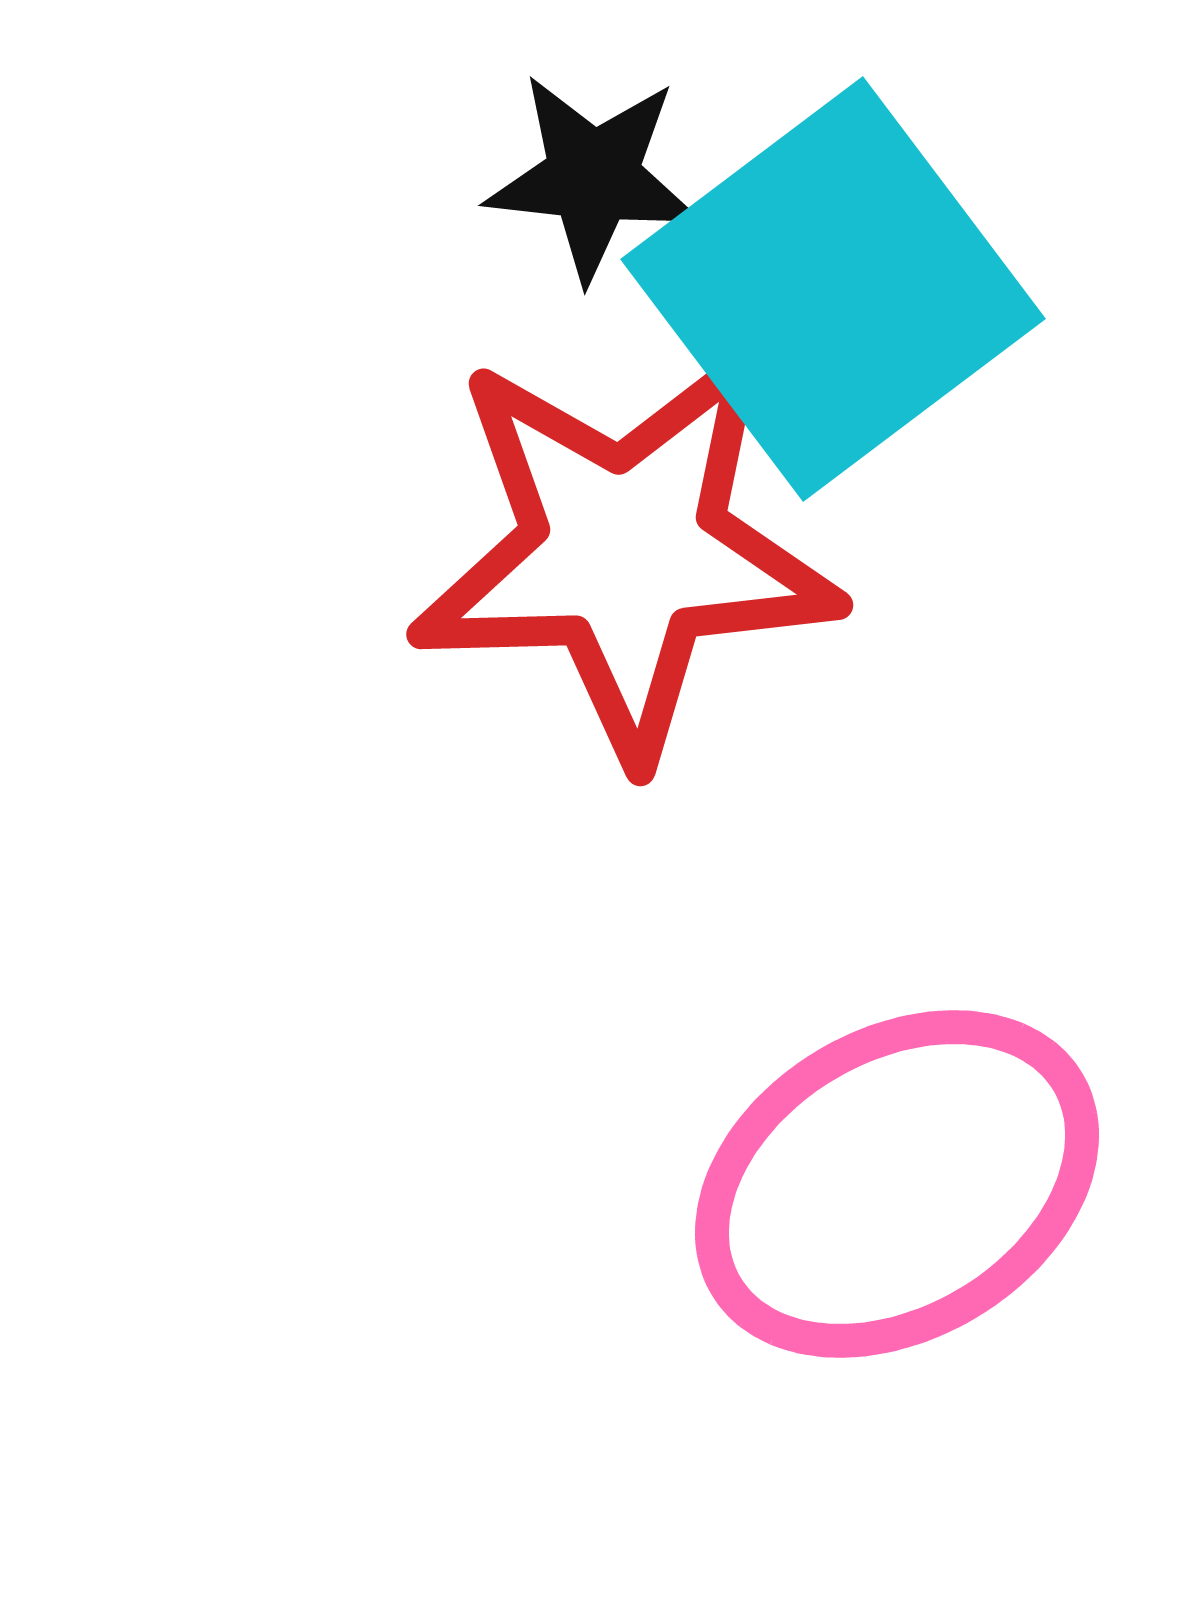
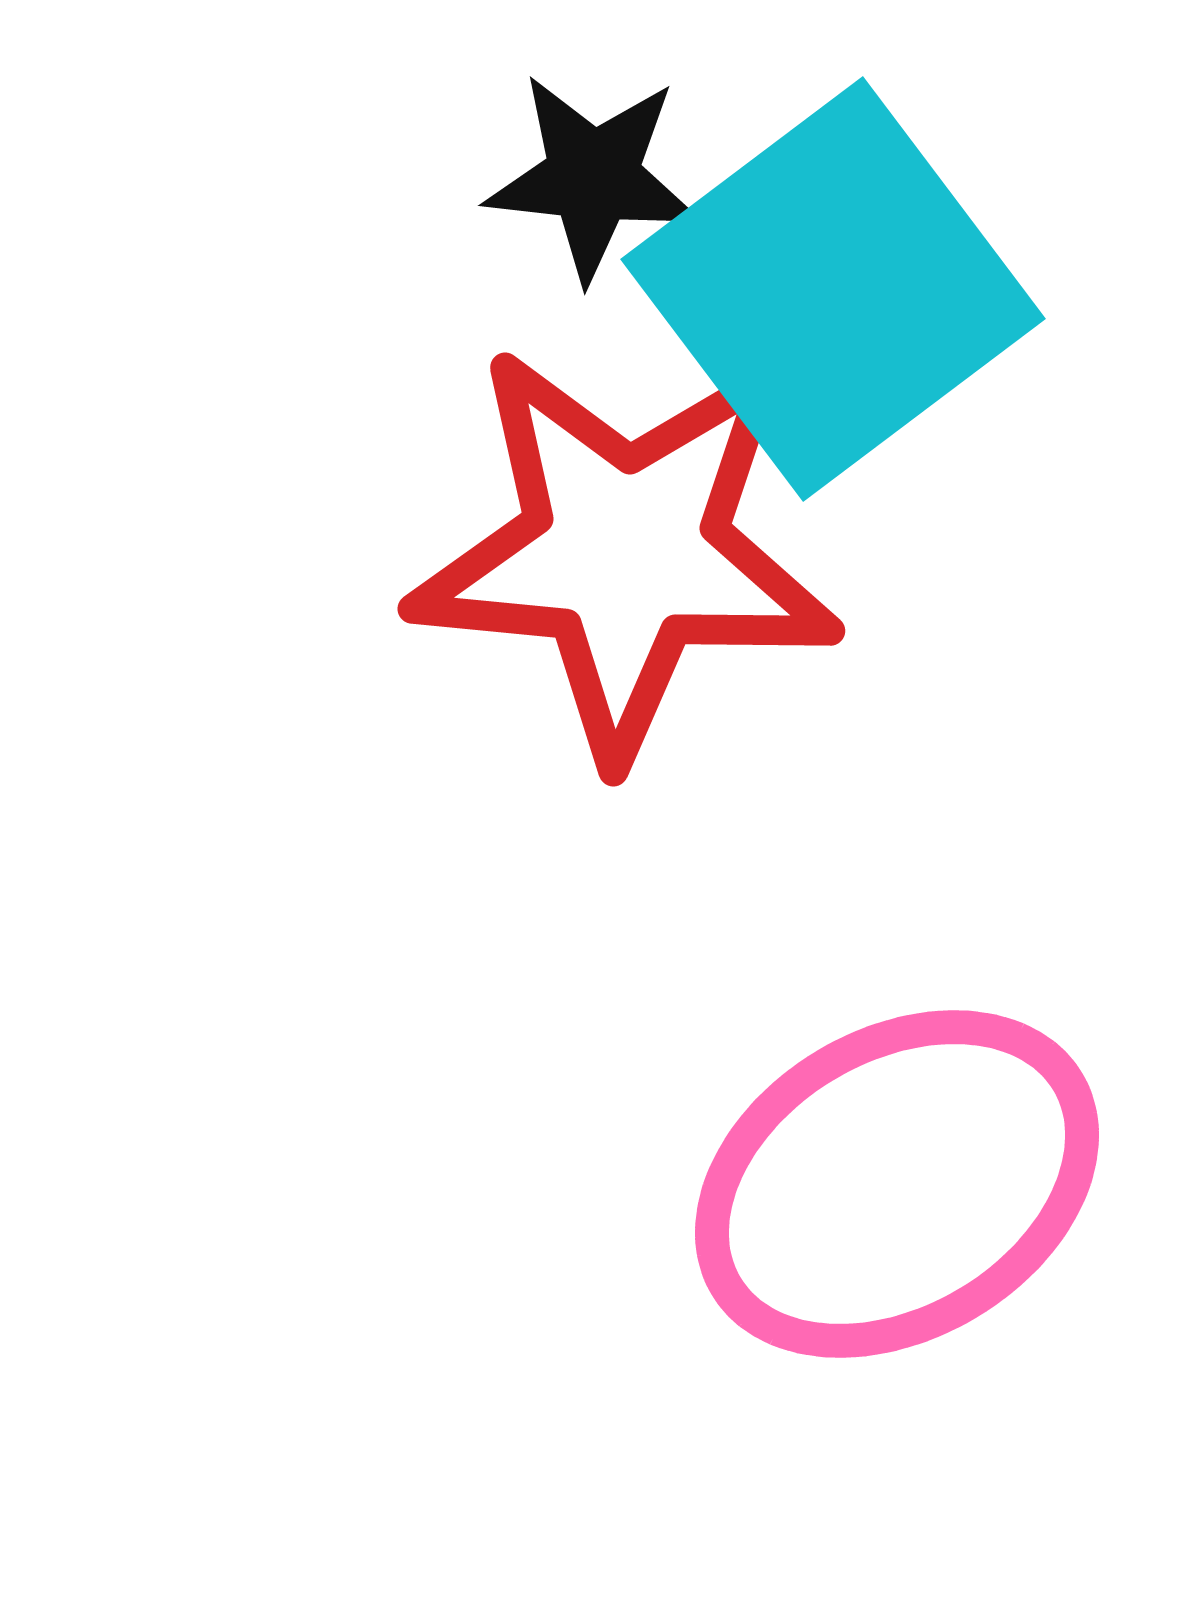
red star: rotated 7 degrees clockwise
